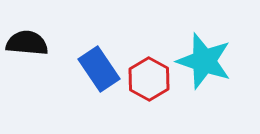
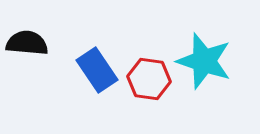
blue rectangle: moved 2 px left, 1 px down
red hexagon: rotated 21 degrees counterclockwise
